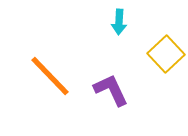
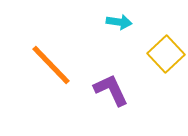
cyan arrow: rotated 85 degrees counterclockwise
orange line: moved 1 px right, 11 px up
